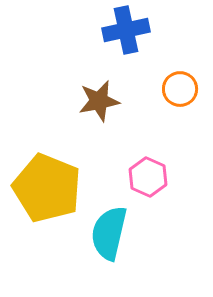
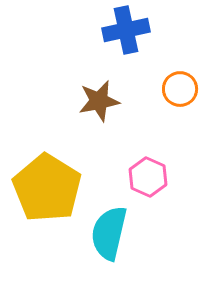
yellow pentagon: rotated 10 degrees clockwise
